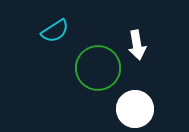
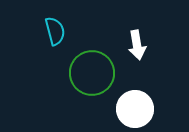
cyan semicircle: rotated 72 degrees counterclockwise
green circle: moved 6 px left, 5 px down
